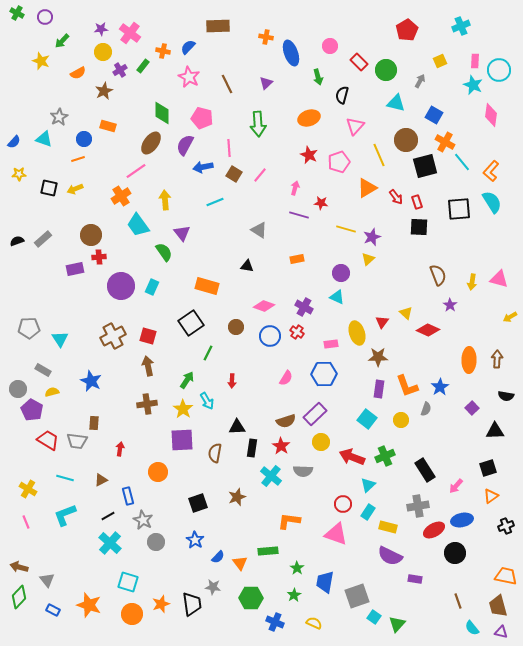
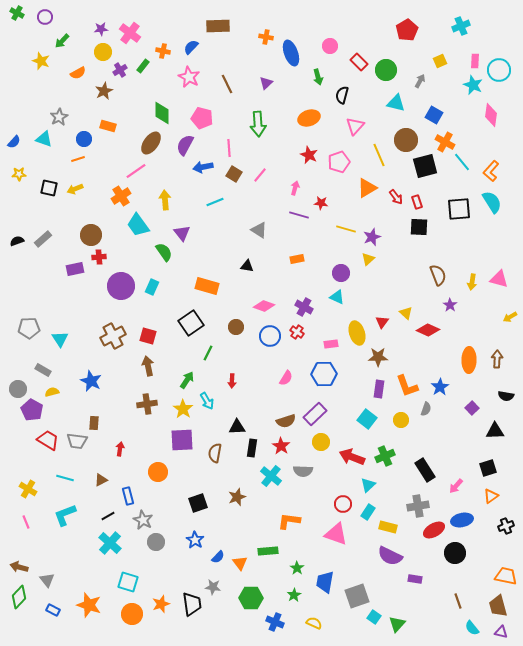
blue semicircle at (188, 47): moved 3 px right
